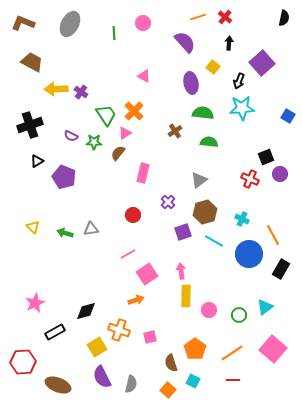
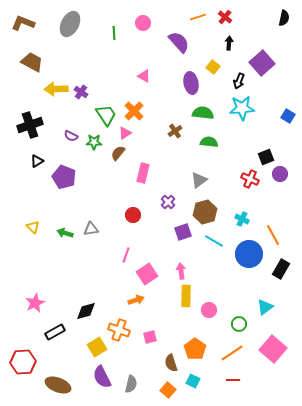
purple semicircle at (185, 42): moved 6 px left
pink line at (128, 254): moved 2 px left, 1 px down; rotated 42 degrees counterclockwise
green circle at (239, 315): moved 9 px down
